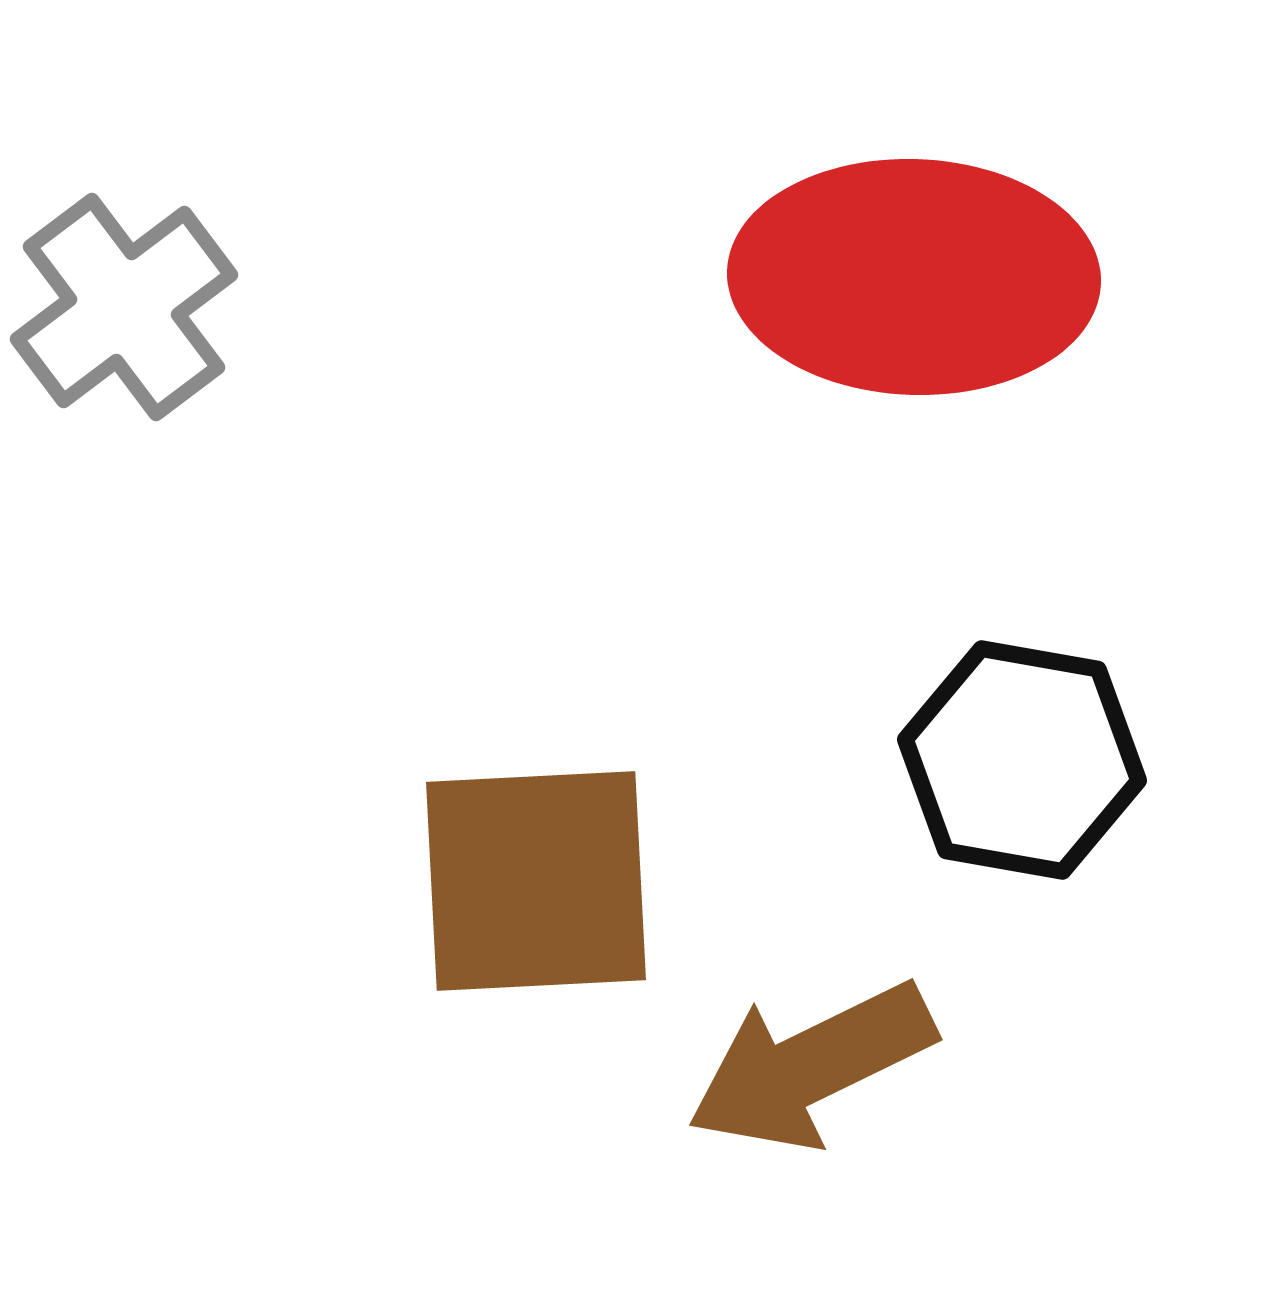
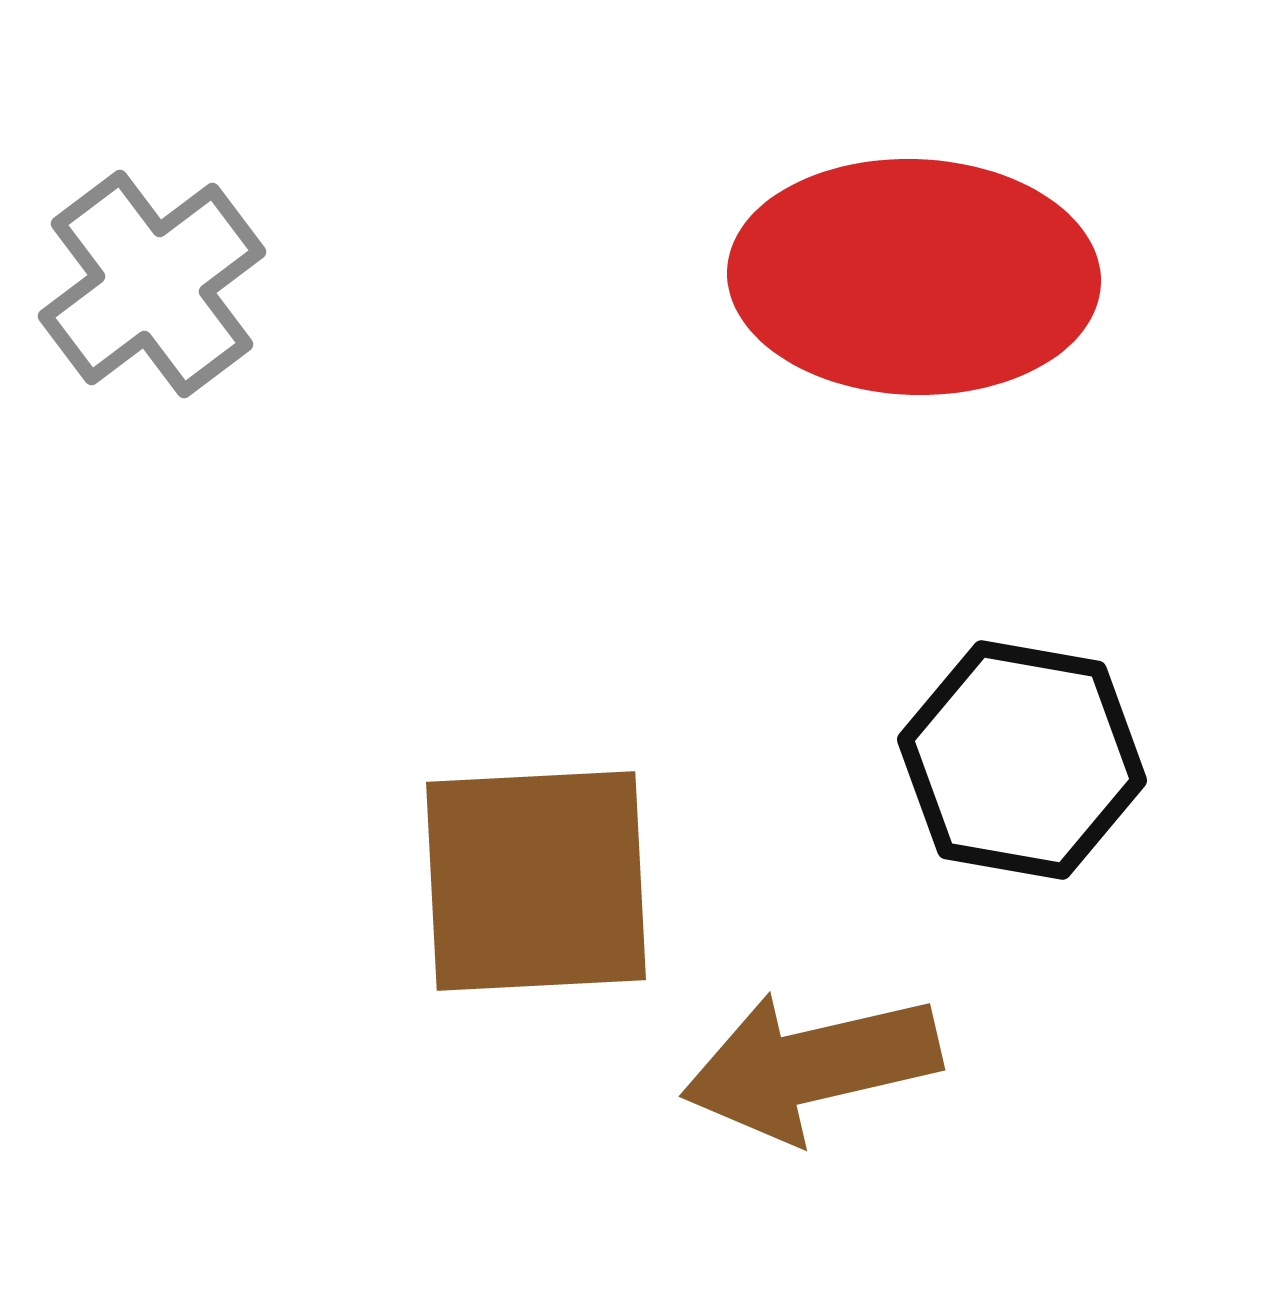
gray cross: moved 28 px right, 23 px up
brown arrow: rotated 13 degrees clockwise
